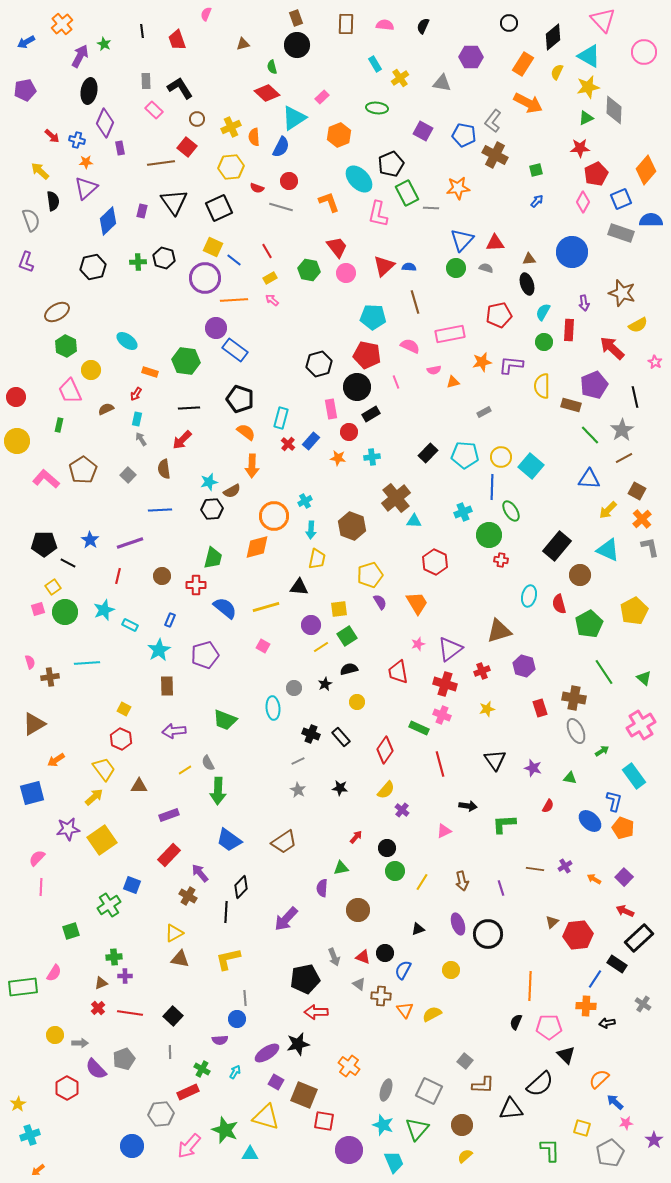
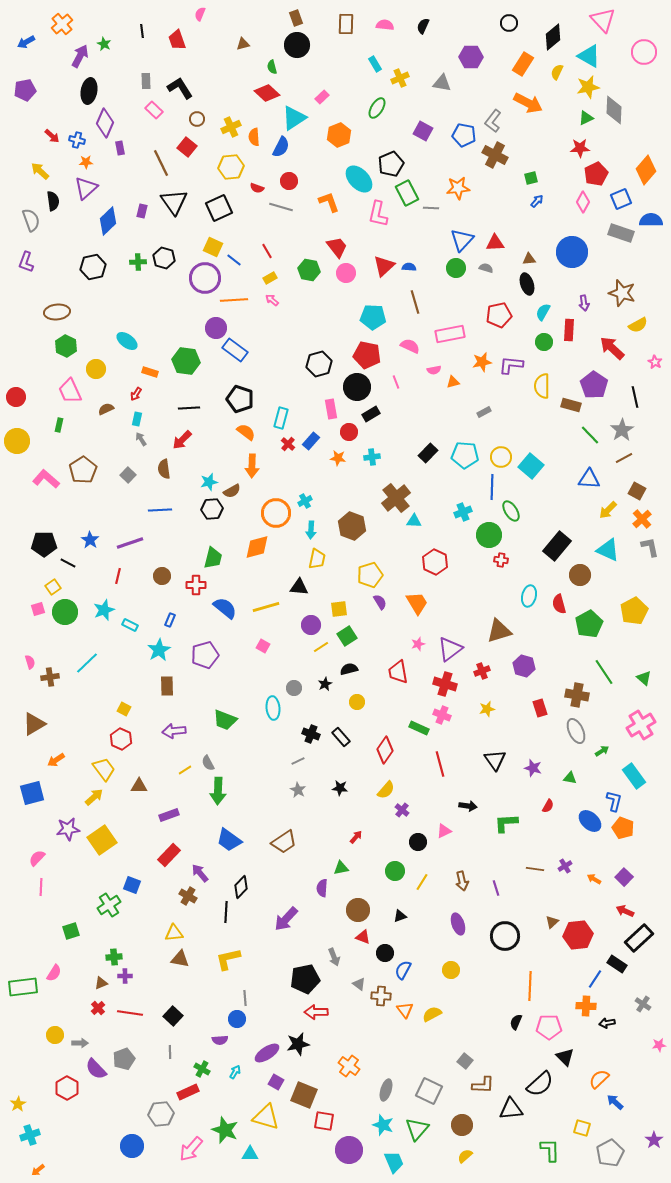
pink semicircle at (206, 14): moved 6 px left
yellow cross at (400, 78): rotated 12 degrees clockwise
green ellipse at (377, 108): rotated 65 degrees counterclockwise
brown line at (161, 163): rotated 72 degrees clockwise
green square at (536, 170): moved 5 px left, 8 px down
brown ellipse at (57, 312): rotated 25 degrees clockwise
yellow circle at (91, 370): moved 5 px right, 1 px up
purple pentagon at (594, 385): rotated 16 degrees counterclockwise
orange circle at (274, 516): moved 2 px right, 3 px up
cyan line at (87, 663): rotated 40 degrees counterclockwise
brown cross at (574, 698): moved 3 px right, 3 px up
green L-shape at (504, 824): moved 2 px right, 1 px up
black circle at (387, 848): moved 31 px right, 6 px up
purple line at (501, 888): moved 5 px left
black triangle at (418, 929): moved 18 px left, 13 px up
yellow triangle at (174, 933): rotated 24 degrees clockwise
black circle at (488, 934): moved 17 px right, 2 px down
red triangle at (363, 957): moved 20 px up
black triangle at (566, 1055): moved 1 px left, 2 px down
pink star at (626, 1123): moved 33 px right, 78 px up
pink arrow at (189, 1146): moved 2 px right, 3 px down
